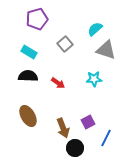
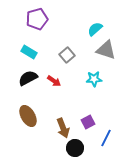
gray square: moved 2 px right, 11 px down
black semicircle: moved 2 px down; rotated 30 degrees counterclockwise
red arrow: moved 4 px left, 2 px up
